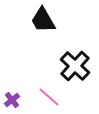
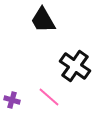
black cross: rotated 8 degrees counterclockwise
purple cross: rotated 35 degrees counterclockwise
